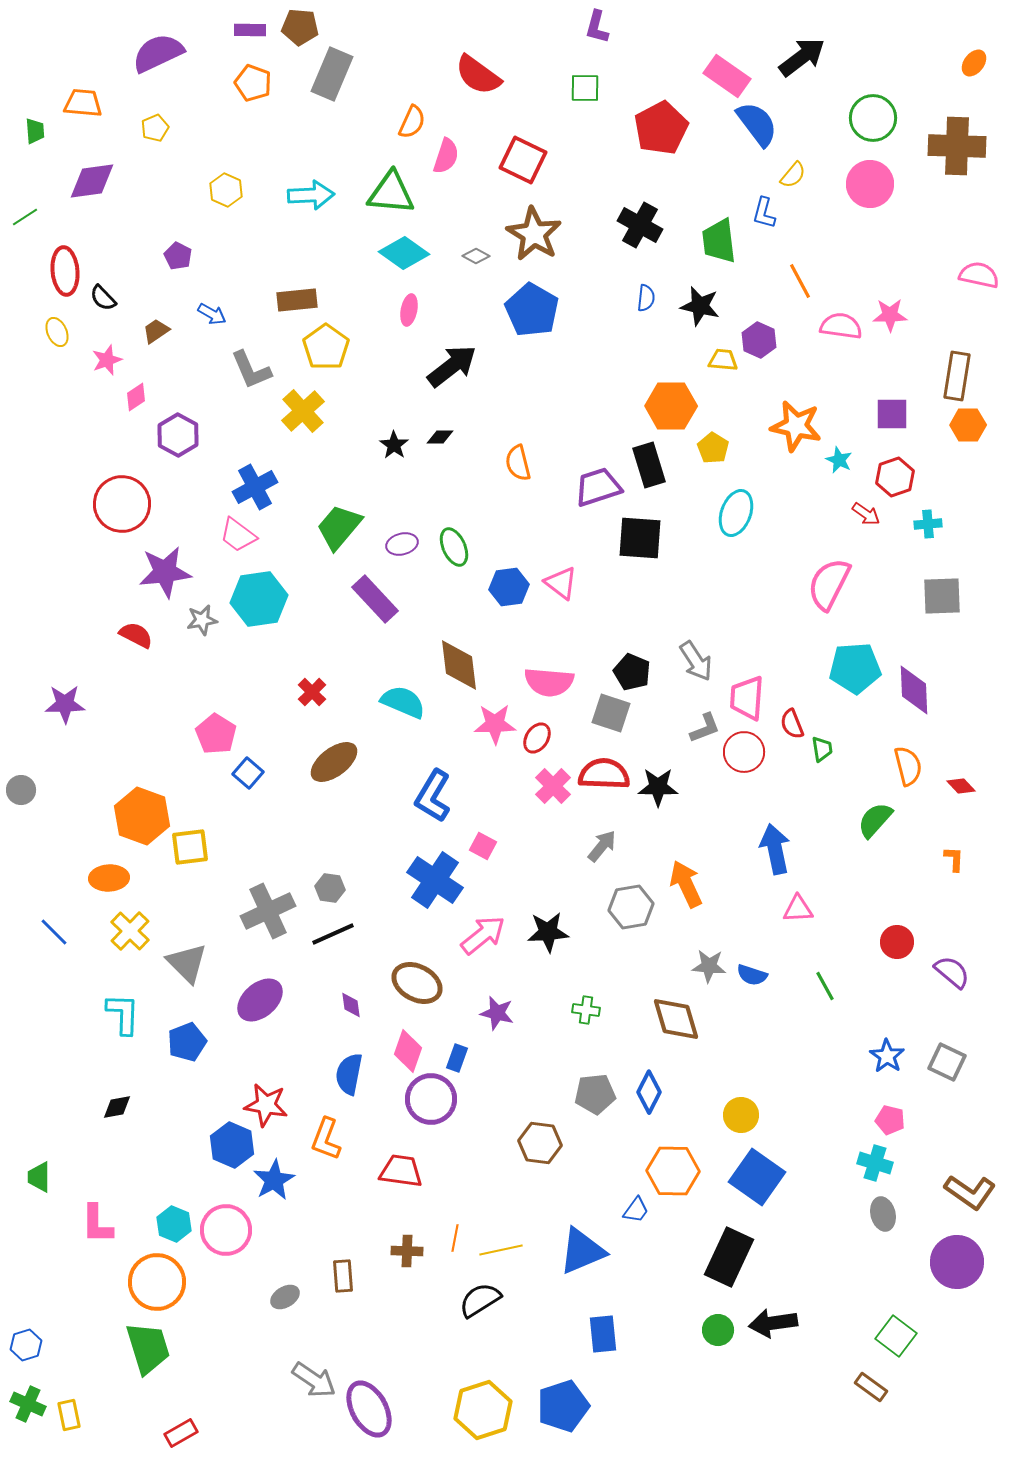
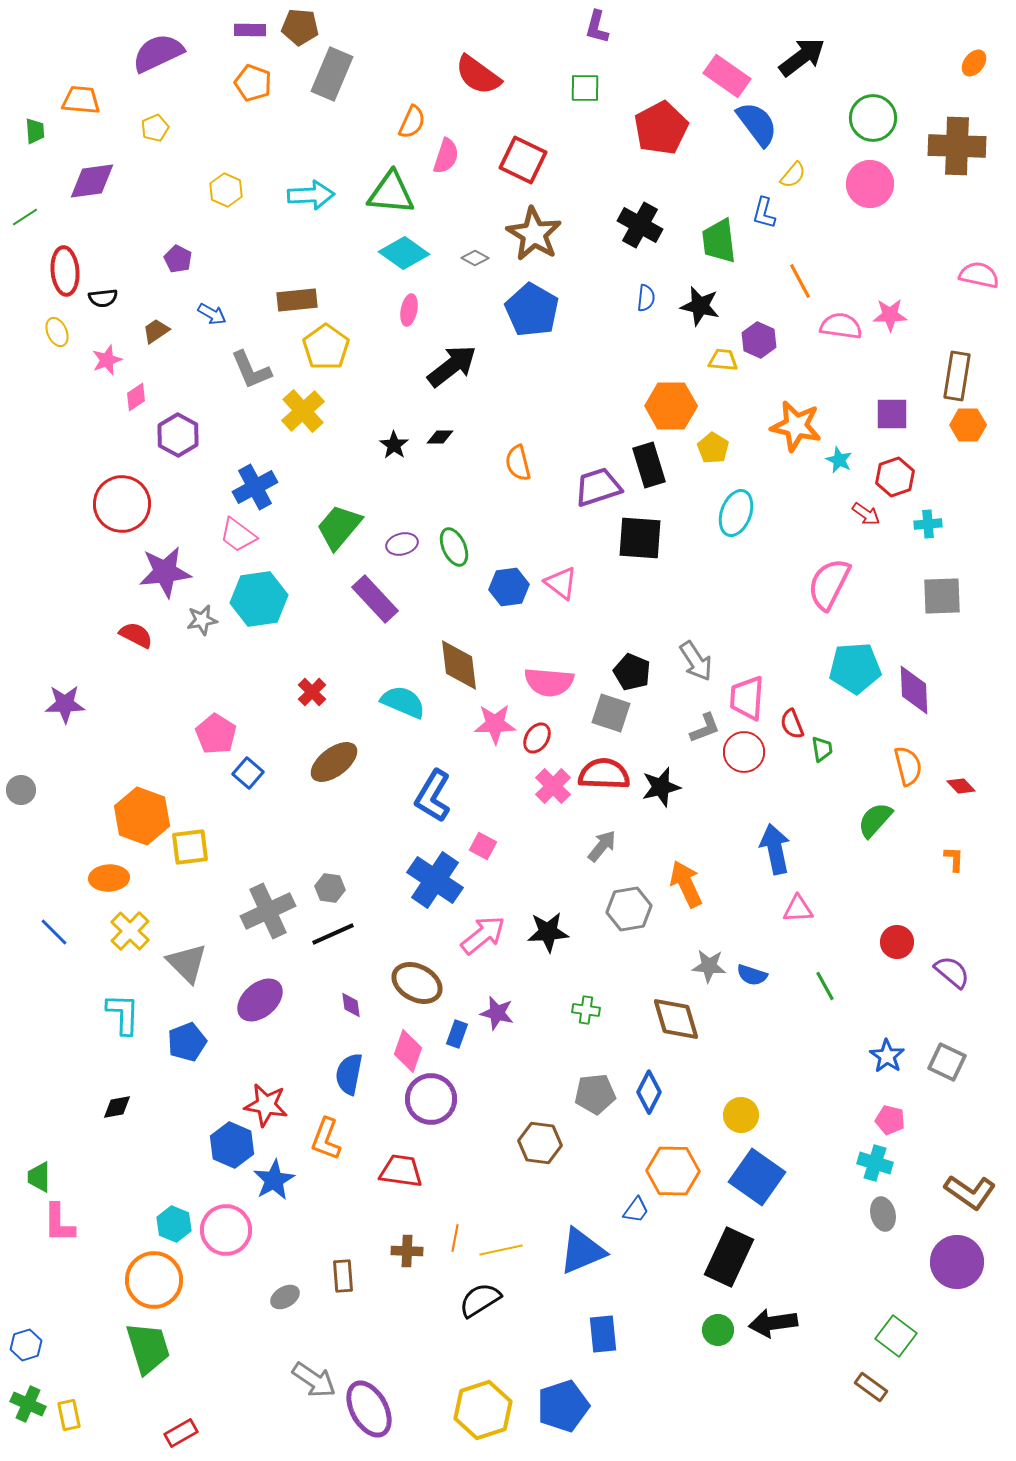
orange trapezoid at (83, 103): moved 2 px left, 3 px up
purple pentagon at (178, 256): moved 3 px down
gray diamond at (476, 256): moved 1 px left, 2 px down
black semicircle at (103, 298): rotated 52 degrees counterclockwise
black star at (658, 787): moved 3 px right; rotated 15 degrees counterclockwise
gray hexagon at (631, 907): moved 2 px left, 2 px down
blue rectangle at (457, 1058): moved 24 px up
pink L-shape at (97, 1224): moved 38 px left, 1 px up
orange circle at (157, 1282): moved 3 px left, 2 px up
